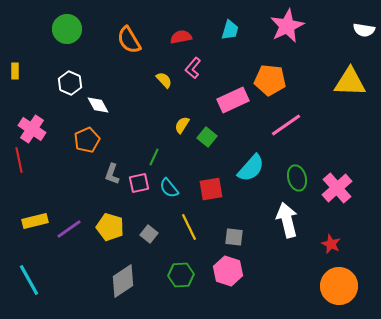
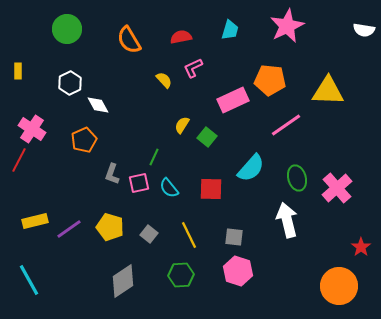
pink L-shape at (193, 68): rotated 25 degrees clockwise
yellow rectangle at (15, 71): moved 3 px right
yellow triangle at (350, 82): moved 22 px left, 9 px down
white hexagon at (70, 83): rotated 10 degrees clockwise
orange pentagon at (87, 140): moved 3 px left
red line at (19, 160): rotated 40 degrees clockwise
red square at (211, 189): rotated 10 degrees clockwise
yellow line at (189, 227): moved 8 px down
red star at (331, 244): moved 30 px right, 3 px down; rotated 12 degrees clockwise
pink hexagon at (228, 271): moved 10 px right
